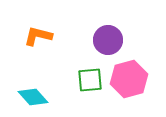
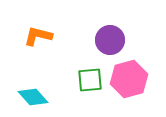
purple circle: moved 2 px right
